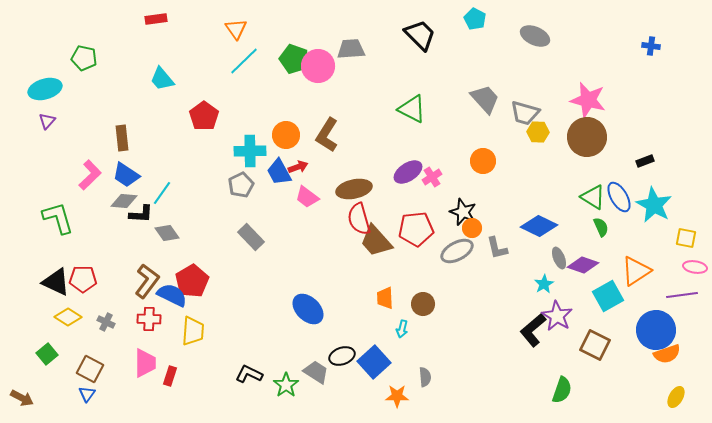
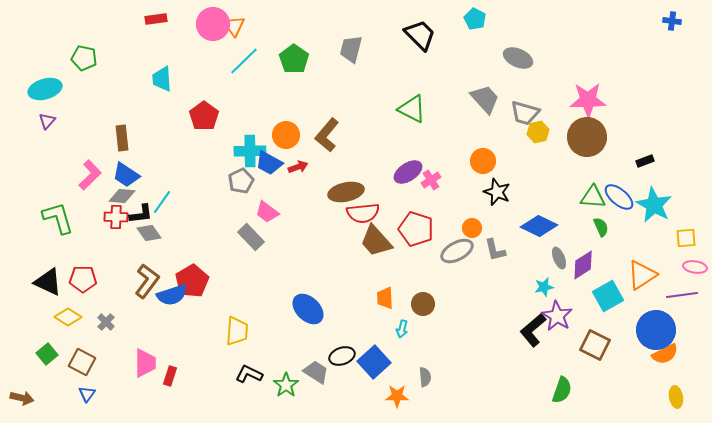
orange triangle at (236, 29): moved 2 px left, 3 px up
gray ellipse at (535, 36): moved 17 px left, 22 px down
blue cross at (651, 46): moved 21 px right, 25 px up
gray trapezoid at (351, 49): rotated 72 degrees counterclockwise
green pentagon at (294, 59): rotated 16 degrees clockwise
pink circle at (318, 66): moved 105 px left, 42 px up
cyan trapezoid at (162, 79): rotated 36 degrees clockwise
pink star at (588, 100): rotated 15 degrees counterclockwise
yellow hexagon at (538, 132): rotated 15 degrees counterclockwise
brown L-shape at (327, 135): rotated 8 degrees clockwise
blue trapezoid at (279, 172): moved 10 px left, 9 px up; rotated 32 degrees counterclockwise
pink cross at (432, 177): moved 1 px left, 3 px down
gray pentagon at (241, 185): moved 4 px up
brown ellipse at (354, 189): moved 8 px left, 3 px down
cyan line at (162, 193): moved 9 px down
pink trapezoid at (307, 197): moved 40 px left, 15 px down
green triangle at (593, 197): rotated 28 degrees counterclockwise
blue ellipse at (619, 197): rotated 20 degrees counterclockwise
gray diamond at (124, 201): moved 2 px left, 5 px up
black star at (463, 212): moved 34 px right, 20 px up
black L-shape at (141, 214): rotated 10 degrees counterclockwise
red semicircle at (359, 219): moved 4 px right, 6 px up; rotated 80 degrees counterclockwise
red pentagon at (416, 229): rotated 24 degrees clockwise
gray diamond at (167, 233): moved 18 px left
yellow square at (686, 238): rotated 15 degrees counterclockwise
gray L-shape at (497, 248): moved 2 px left, 2 px down
purple diamond at (583, 265): rotated 52 degrees counterclockwise
orange triangle at (636, 271): moved 6 px right, 4 px down
black triangle at (56, 282): moved 8 px left
cyan star at (544, 284): moved 3 px down; rotated 18 degrees clockwise
blue semicircle at (172, 295): rotated 136 degrees clockwise
red cross at (149, 319): moved 33 px left, 102 px up
gray cross at (106, 322): rotated 18 degrees clockwise
yellow trapezoid at (193, 331): moved 44 px right
orange semicircle at (667, 354): moved 2 px left; rotated 8 degrees counterclockwise
brown square at (90, 369): moved 8 px left, 7 px up
yellow ellipse at (676, 397): rotated 40 degrees counterclockwise
brown arrow at (22, 398): rotated 15 degrees counterclockwise
